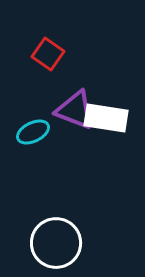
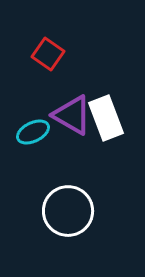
purple triangle: moved 3 px left, 5 px down; rotated 9 degrees clockwise
white rectangle: rotated 60 degrees clockwise
white circle: moved 12 px right, 32 px up
